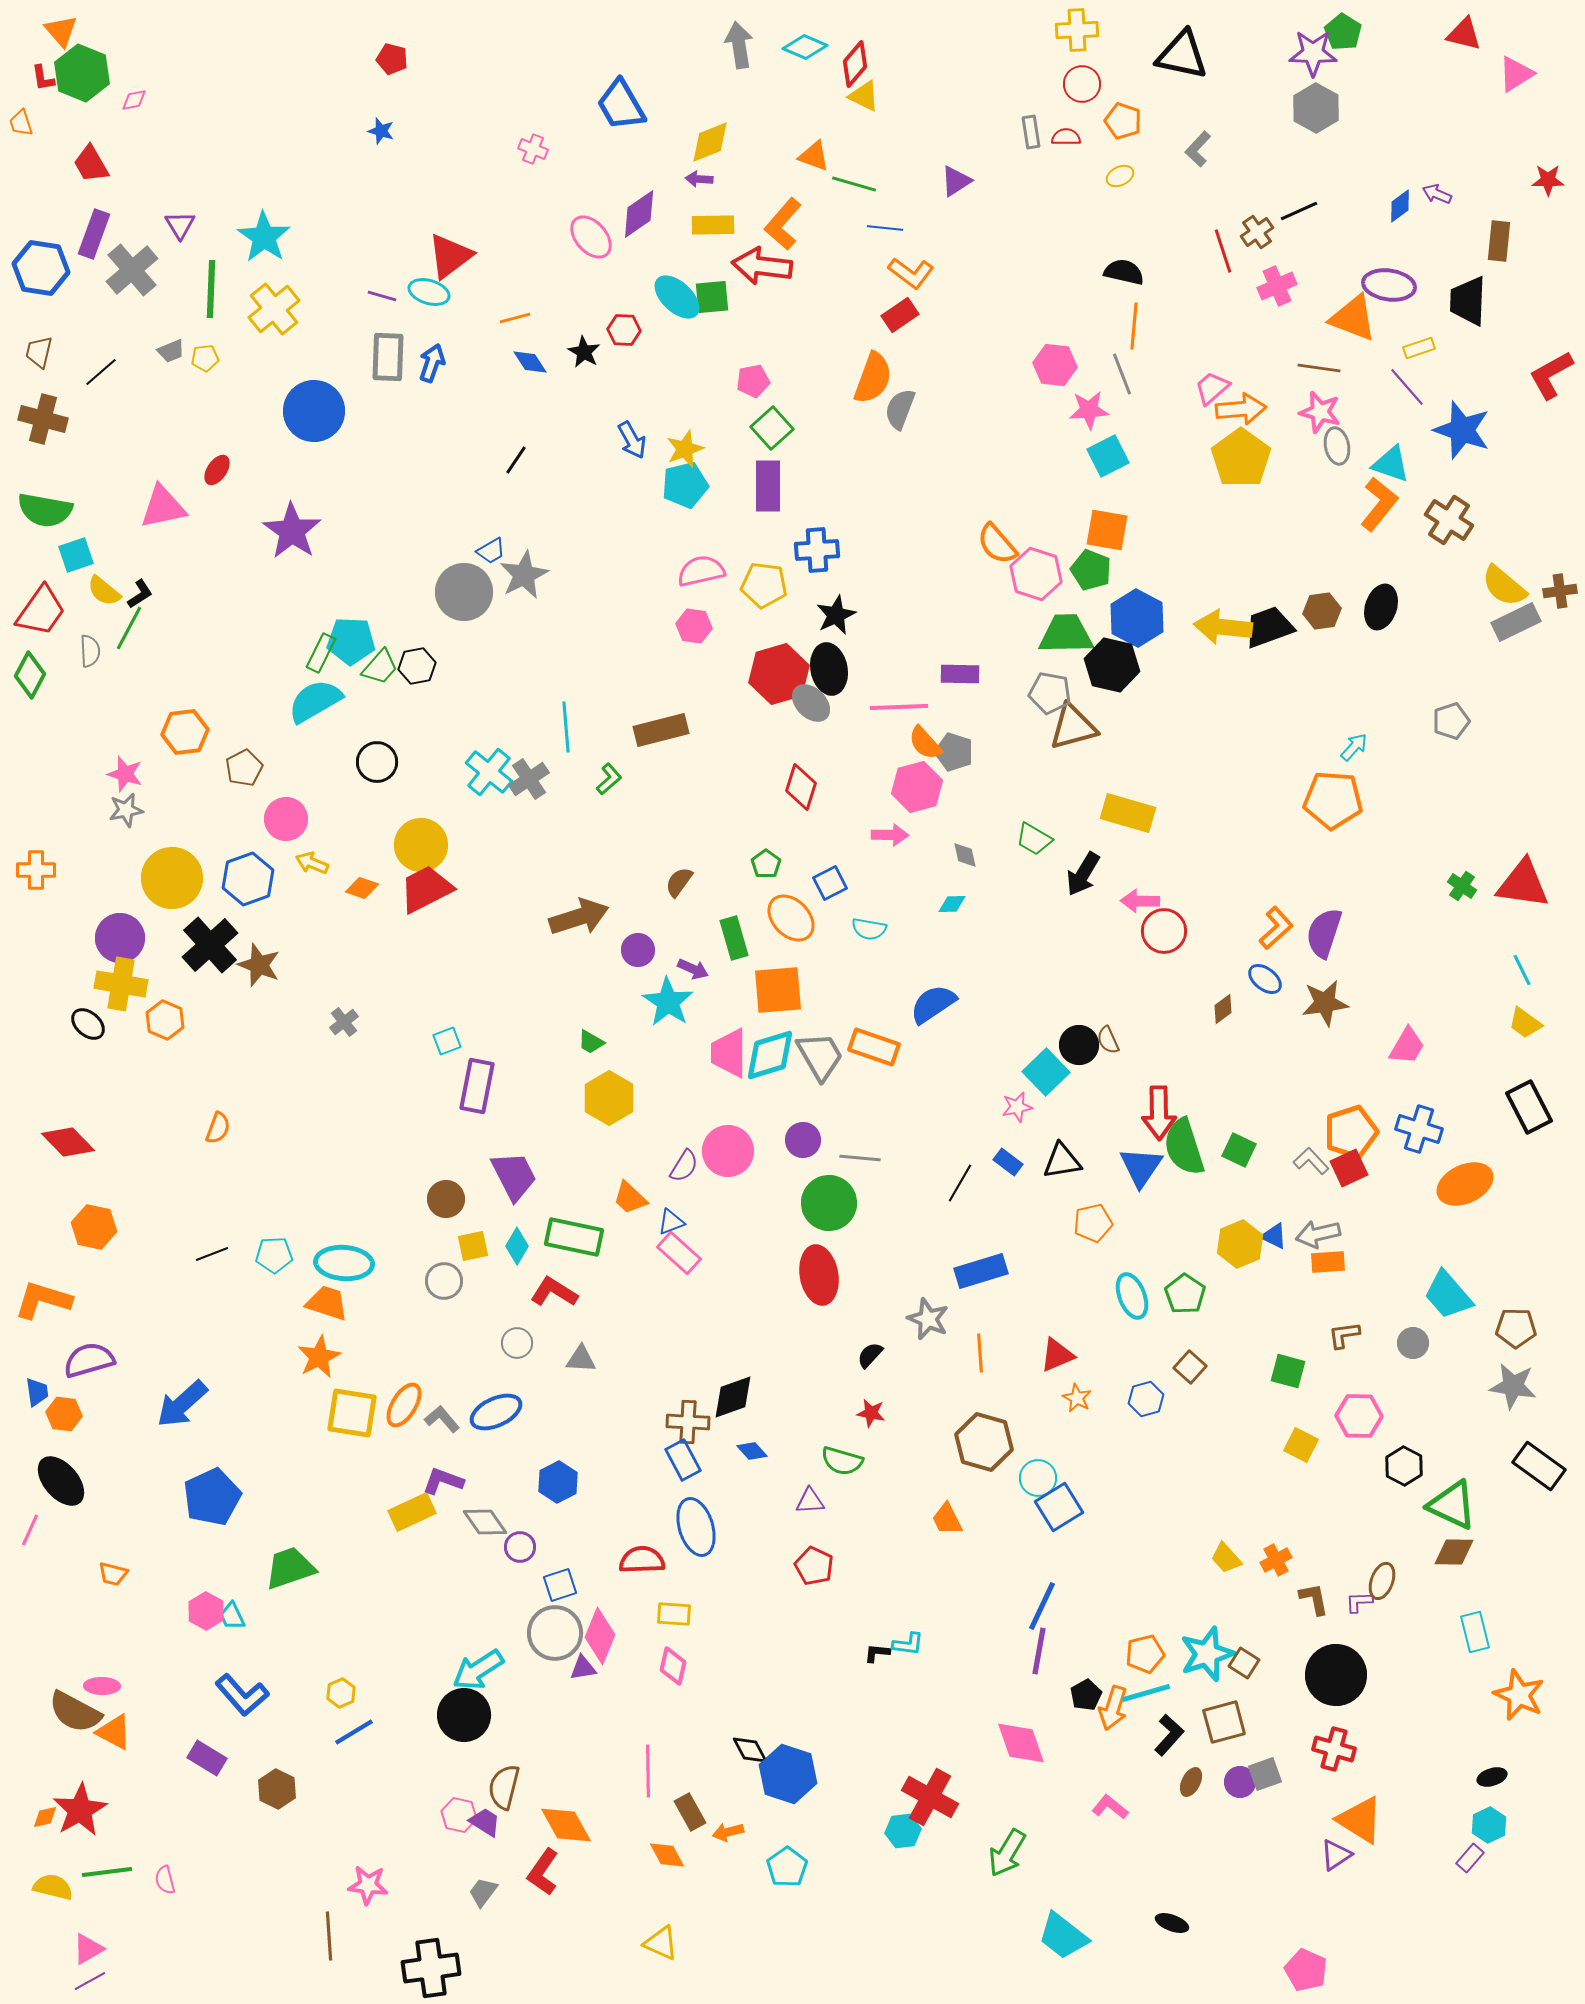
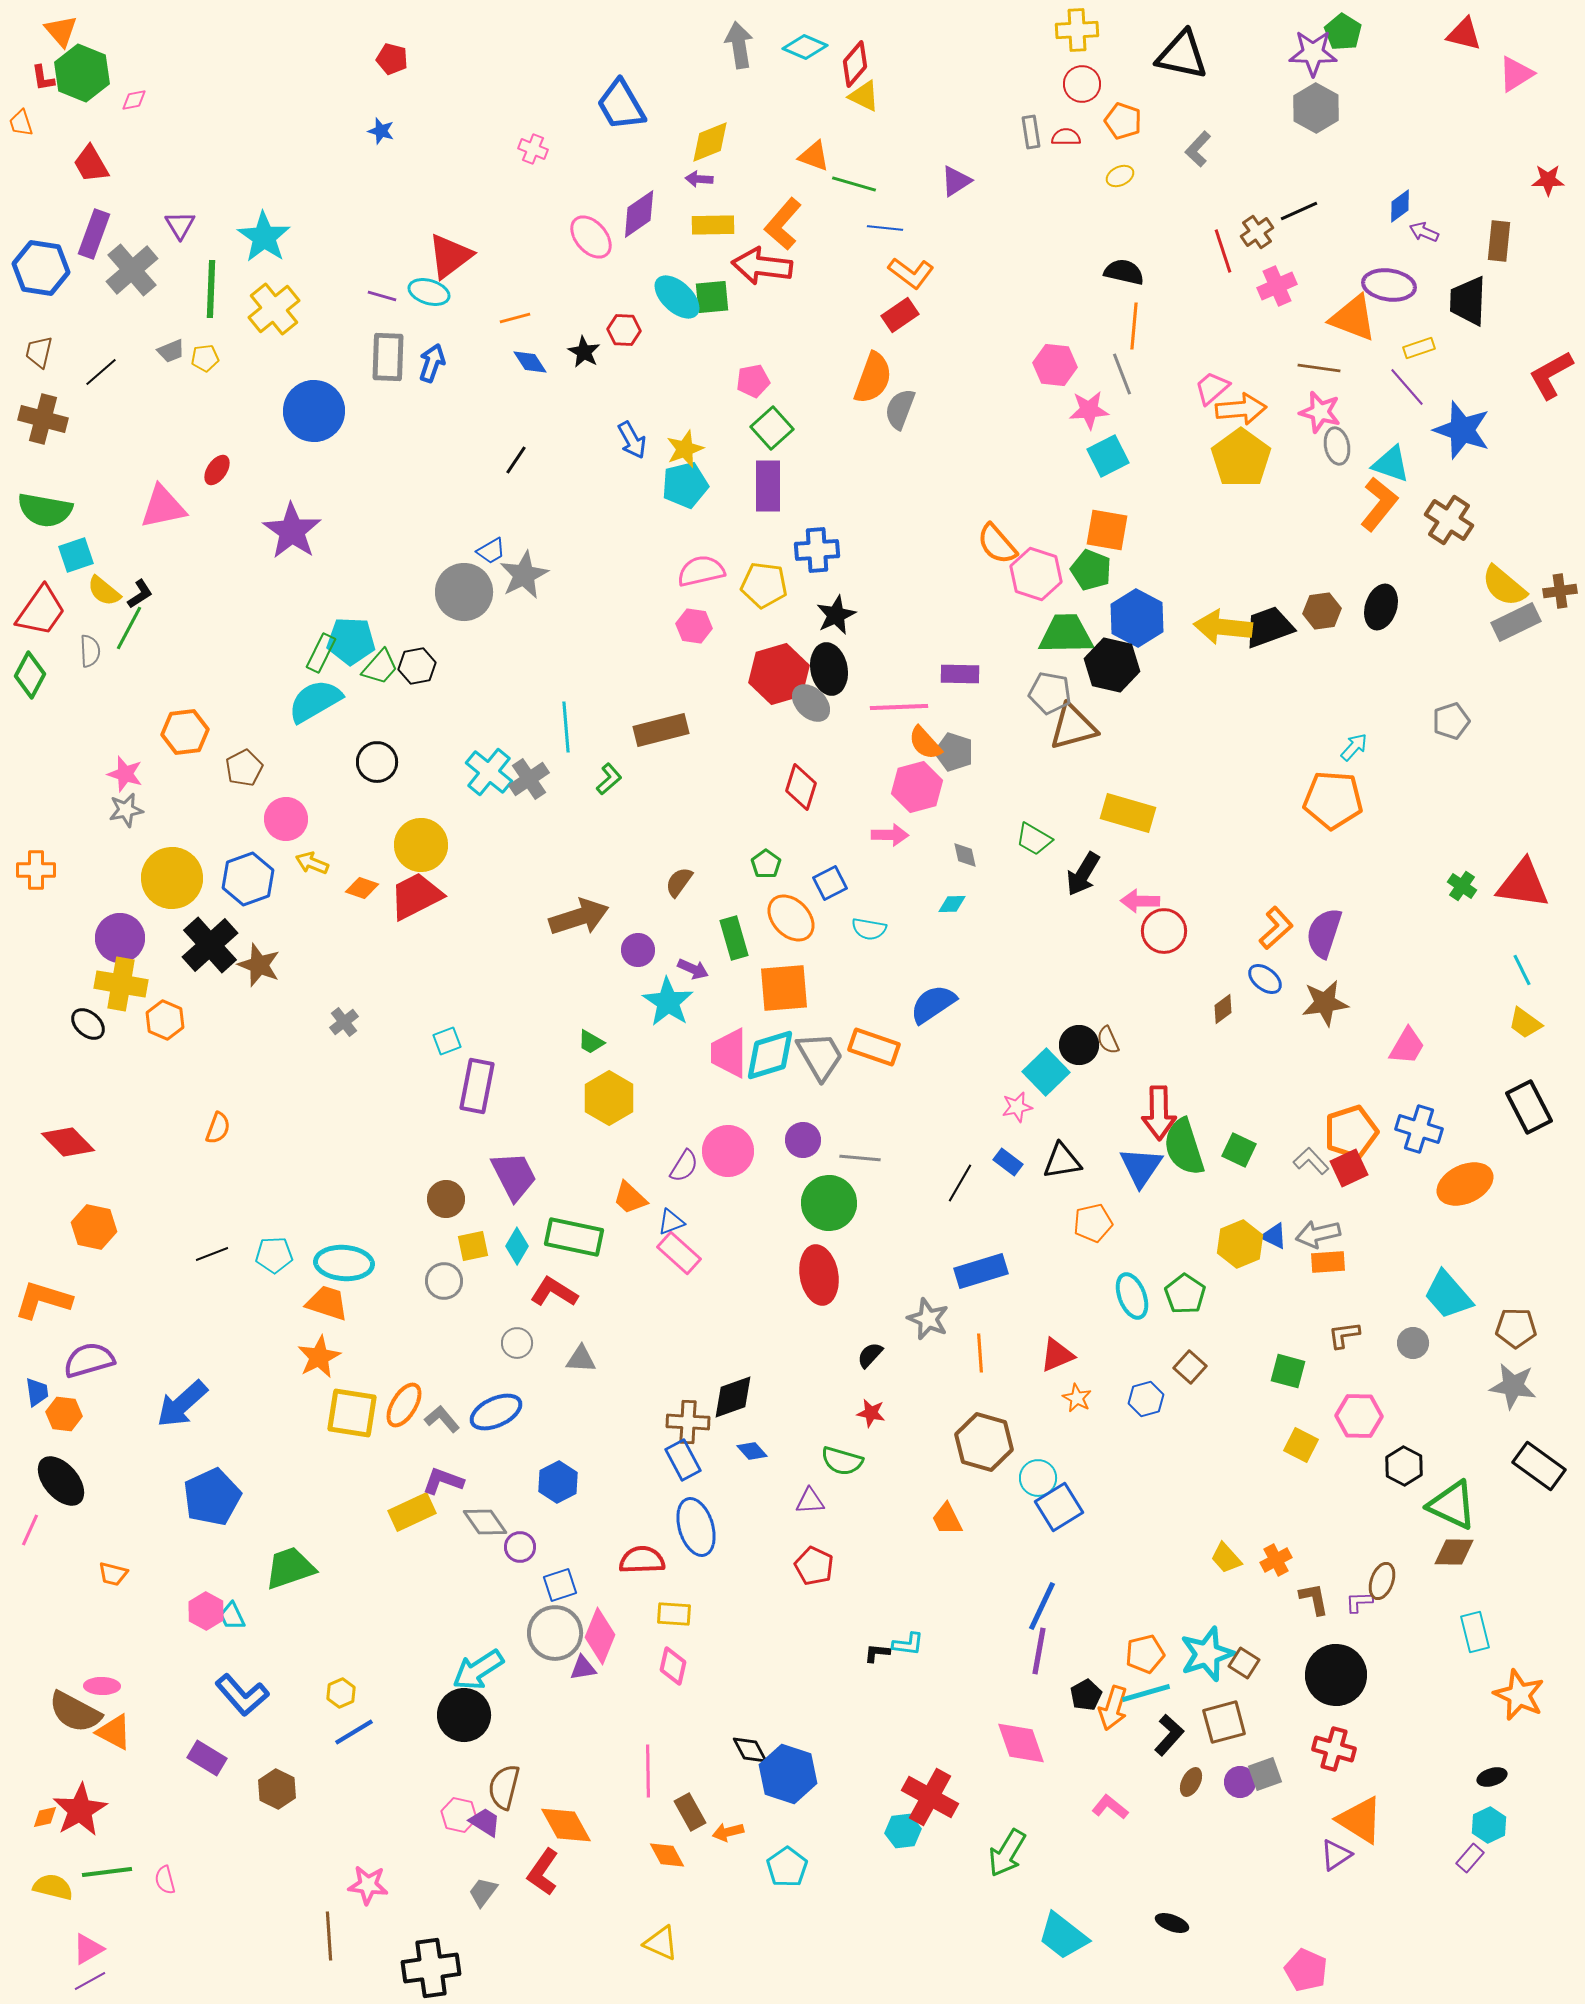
purple arrow at (1437, 194): moved 13 px left, 38 px down
red trapezoid at (426, 889): moved 10 px left, 7 px down
orange square at (778, 990): moved 6 px right, 2 px up
